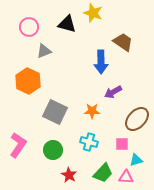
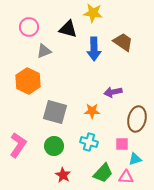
yellow star: rotated 12 degrees counterclockwise
black triangle: moved 1 px right, 5 px down
blue arrow: moved 7 px left, 13 px up
purple arrow: rotated 18 degrees clockwise
gray square: rotated 10 degrees counterclockwise
brown ellipse: rotated 30 degrees counterclockwise
green circle: moved 1 px right, 4 px up
cyan triangle: moved 1 px left, 1 px up
red star: moved 6 px left
